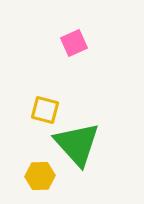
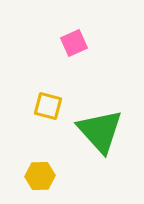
yellow square: moved 3 px right, 4 px up
green triangle: moved 23 px right, 13 px up
